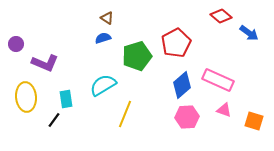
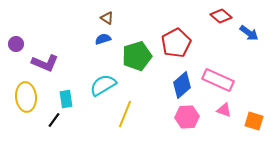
blue semicircle: moved 1 px down
